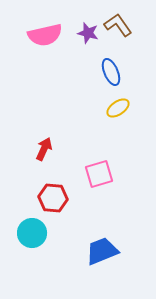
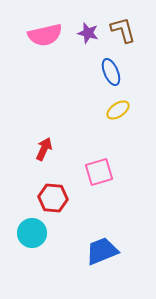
brown L-shape: moved 5 px right, 5 px down; rotated 20 degrees clockwise
yellow ellipse: moved 2 px down
pink square: moved 2 px up
